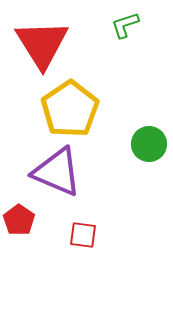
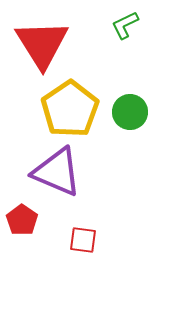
green L-shape: rotated 8 degrees counterclockwise
green circle: moved 19 px left, 32 px up
red pentagon: moved 3 px right
red square: moved 5 px down
